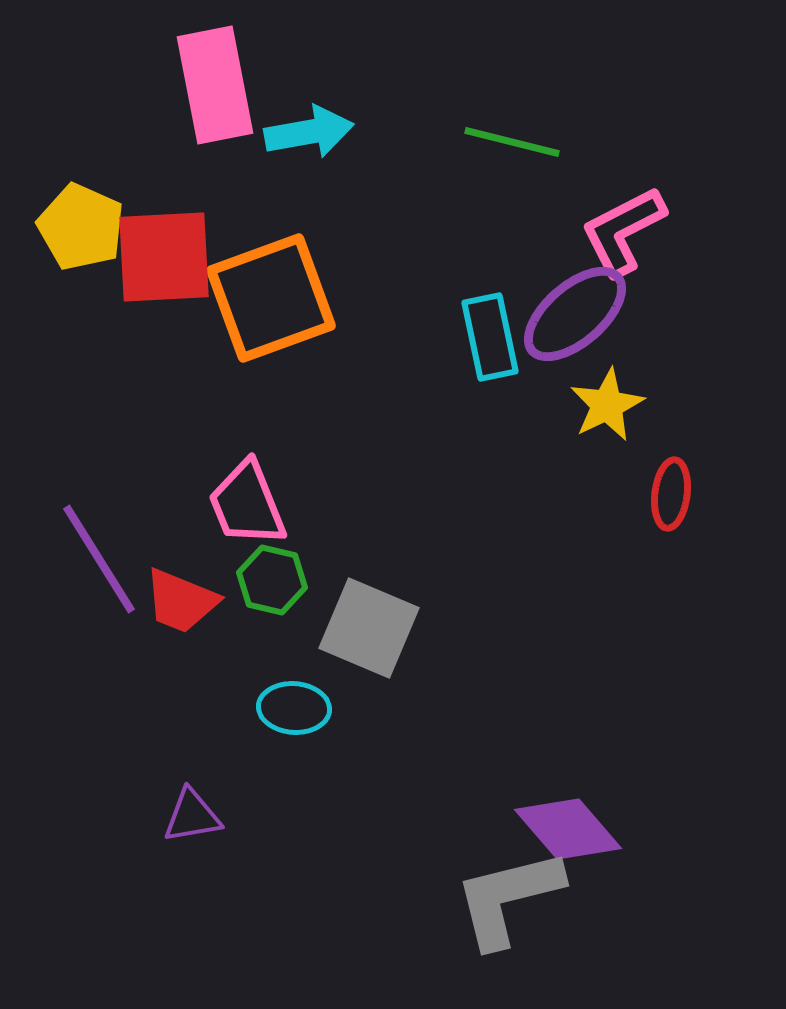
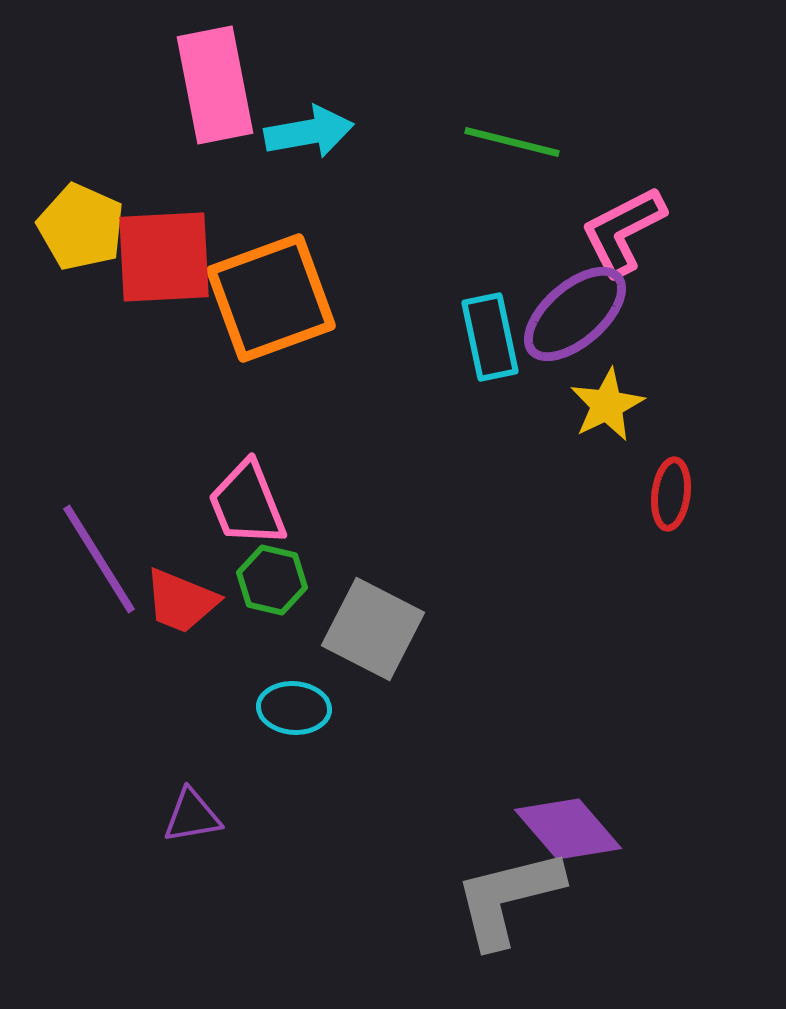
gray square: moved 4 px right, 1 px down; rotated 4 degrees clockwise
